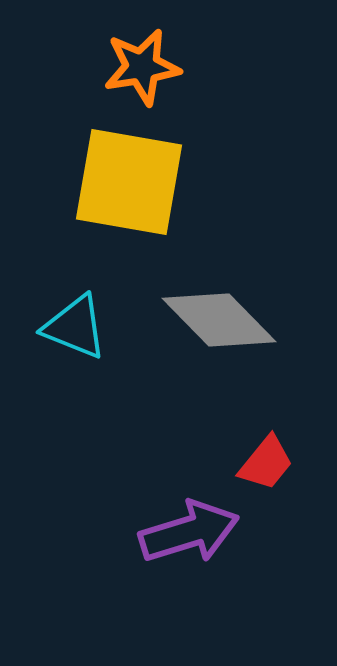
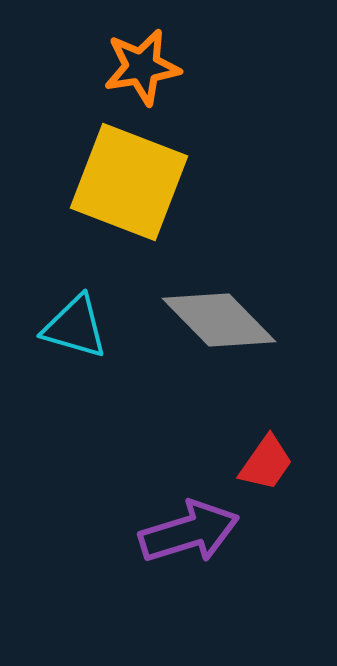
yellow square: rotated 11 degrees clockwise
cyan triangle: rotated 6 degrees counterclockwise
red trapezoid: rotated 4 degrees counterclockwise
